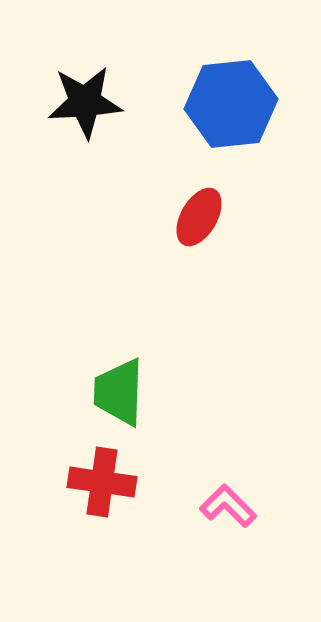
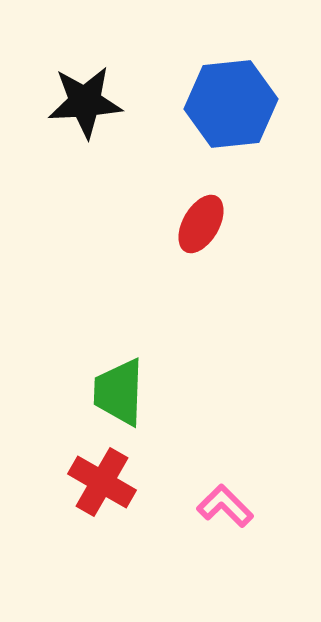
red ellipse: moved 2 px right, 7 px down
red cross: rotated 22 degrees clockwise
pink L-shape: moved 3 px left
